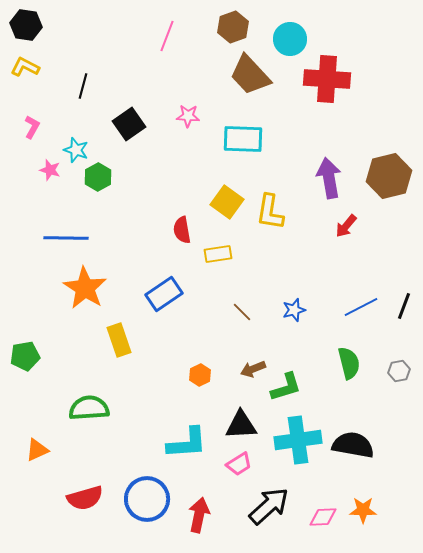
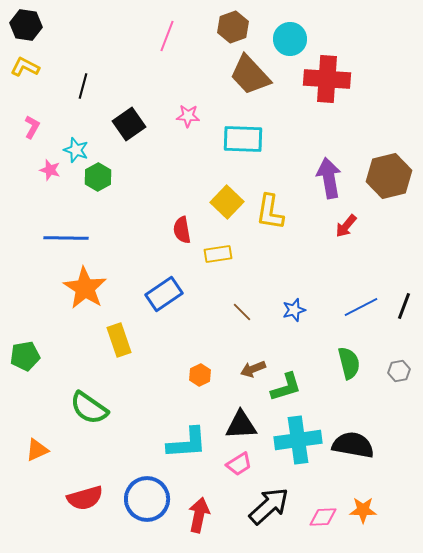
yellow square at (227, 202): rotated 8 degrees clockwise
green semicircle at (89, 408): rotated 141 degrees counterclockwise
